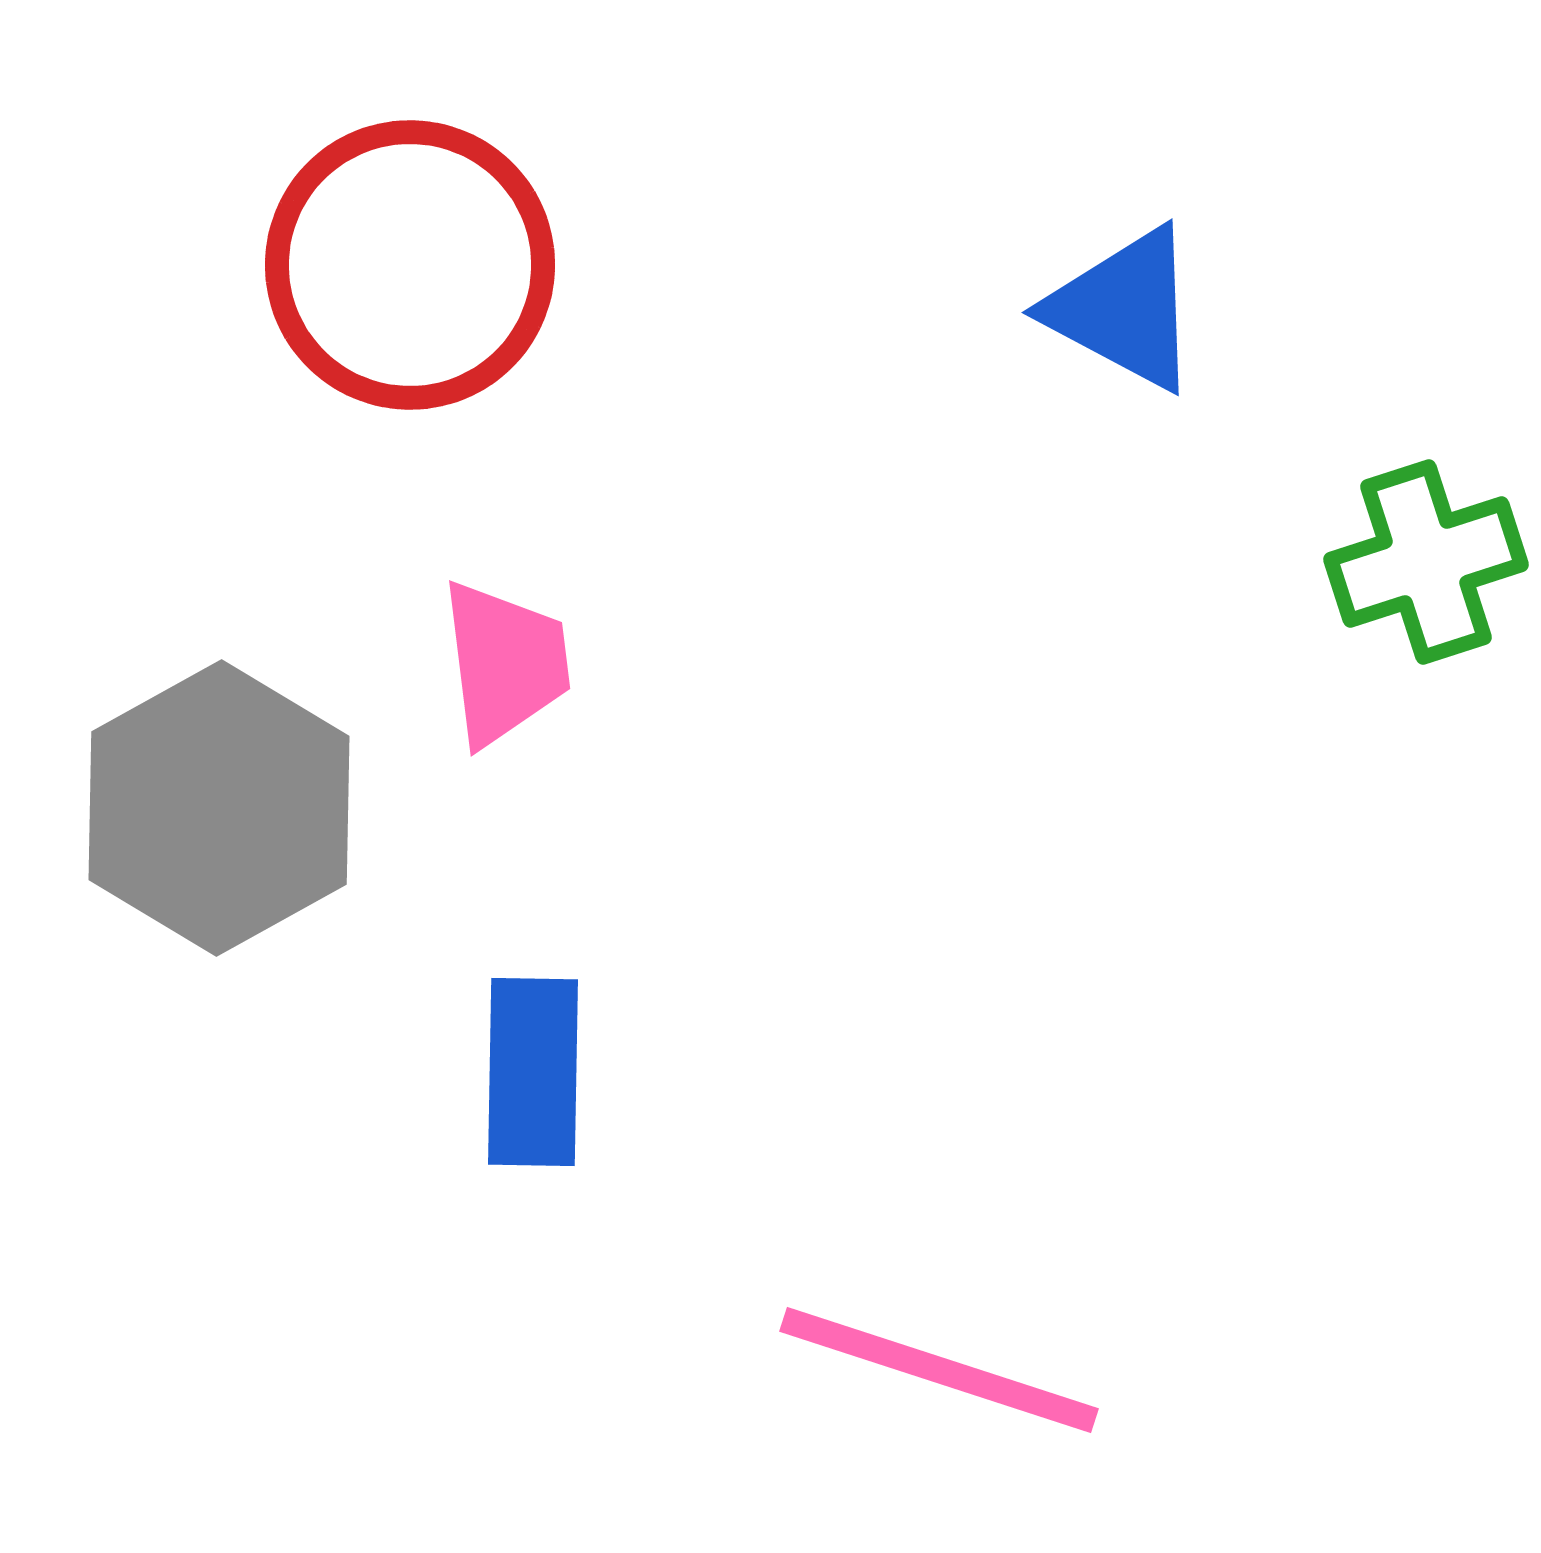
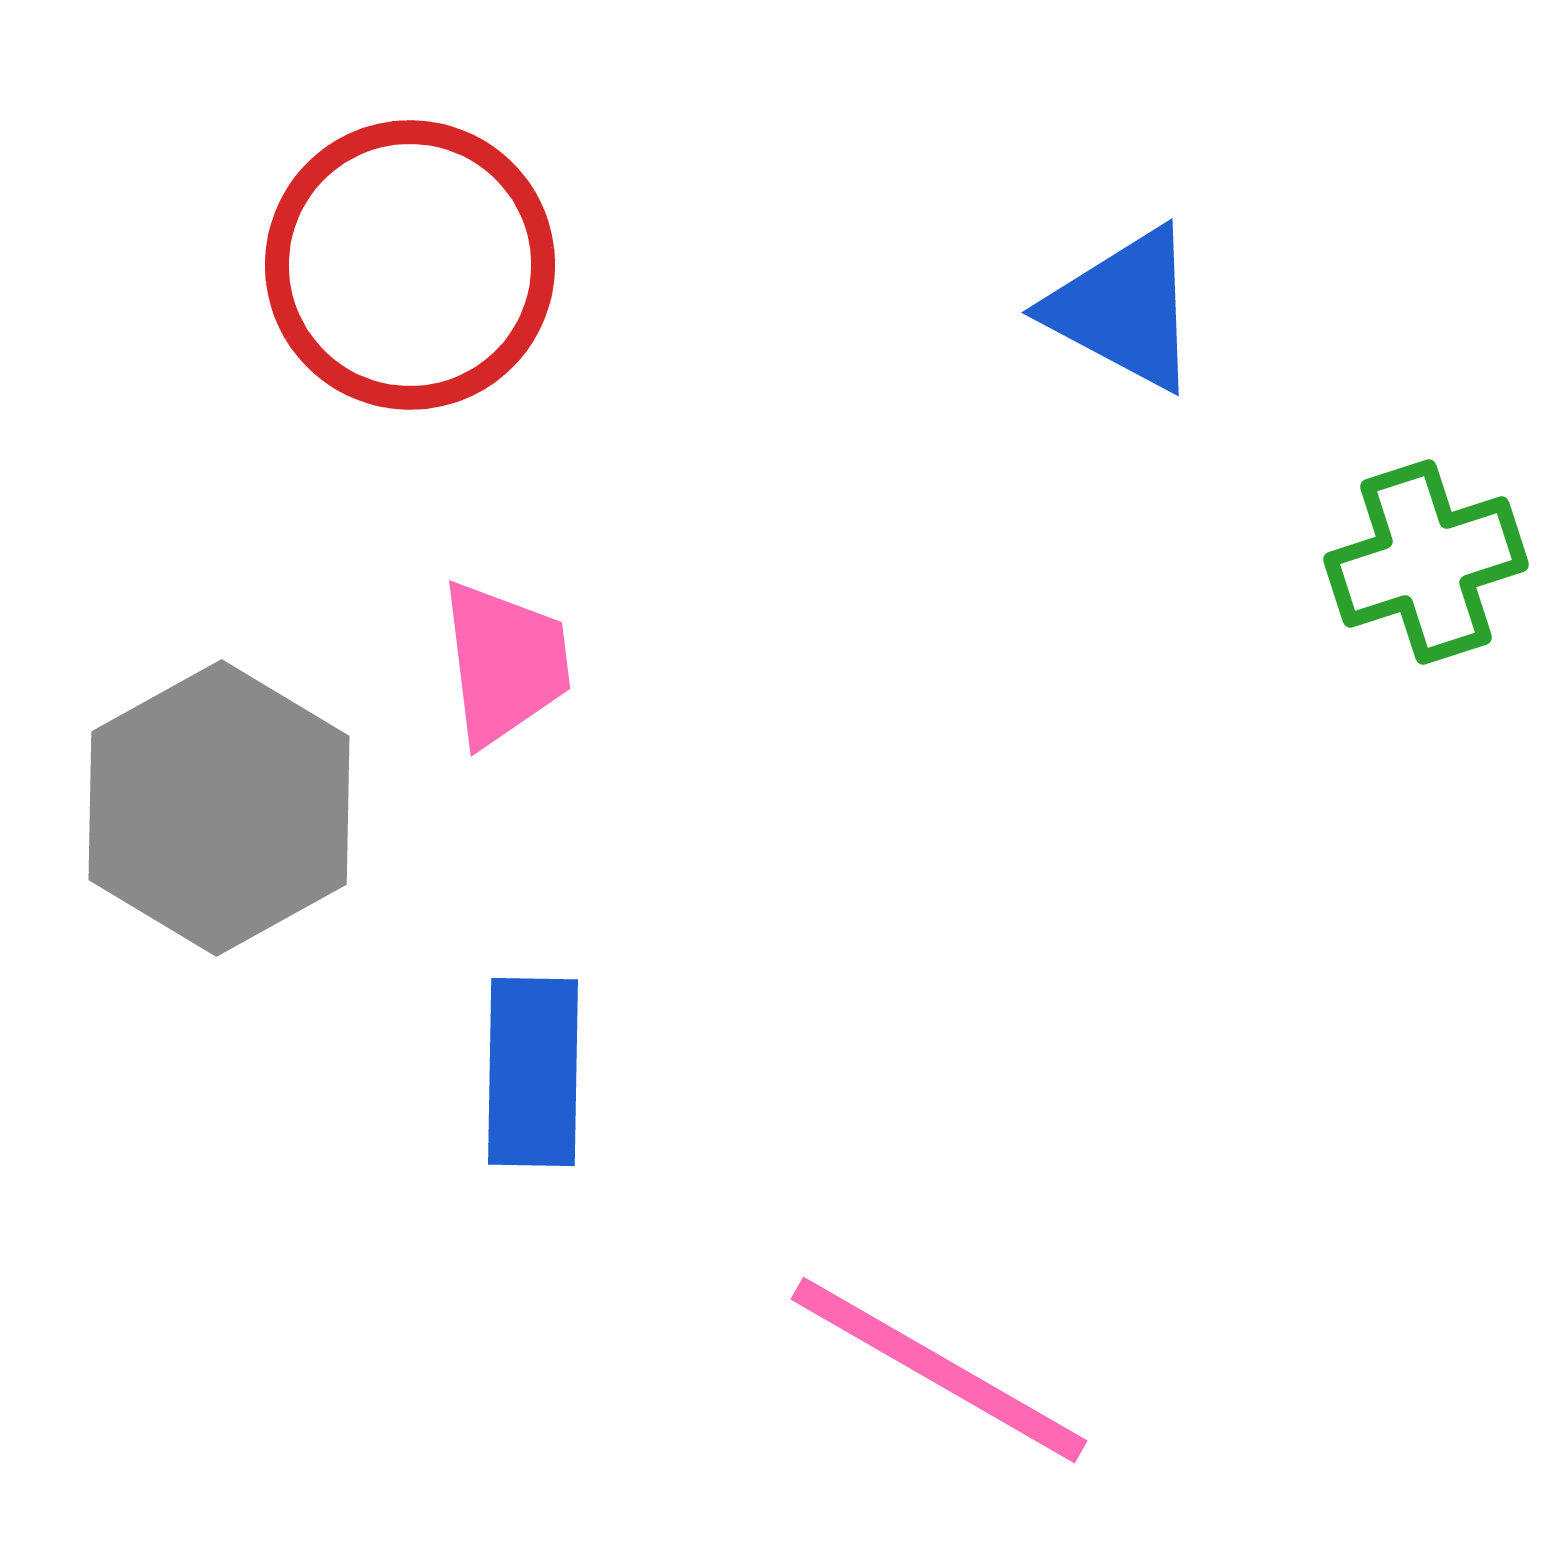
pink line: rotated 12 degrees clockwise
